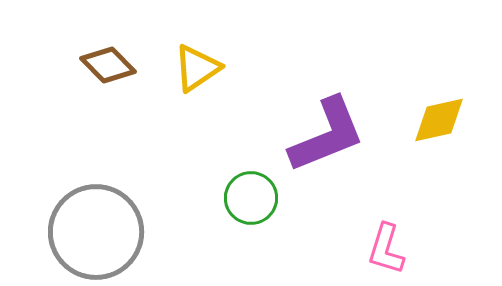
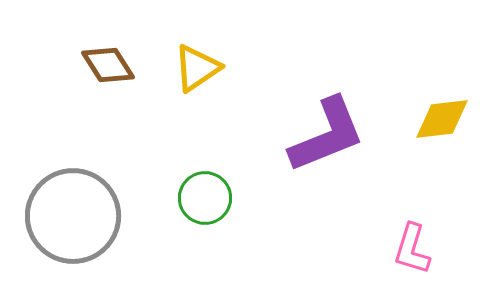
brown diamond: rotated 12 degrees clockwise
yellow diamond: moved 3 px right, 1 px up; rotated 6 degrees clockwise
green circle: moved 46 px left
gray circle: moved 23 px left, 16 px up
pink L-shape: moved 26 px right
